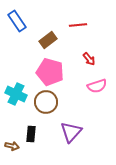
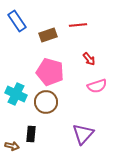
brown rectangle: moved 5 px up; rotated 18 degrees clockwise
purple triangle: moved 12 px right, 2 px down
